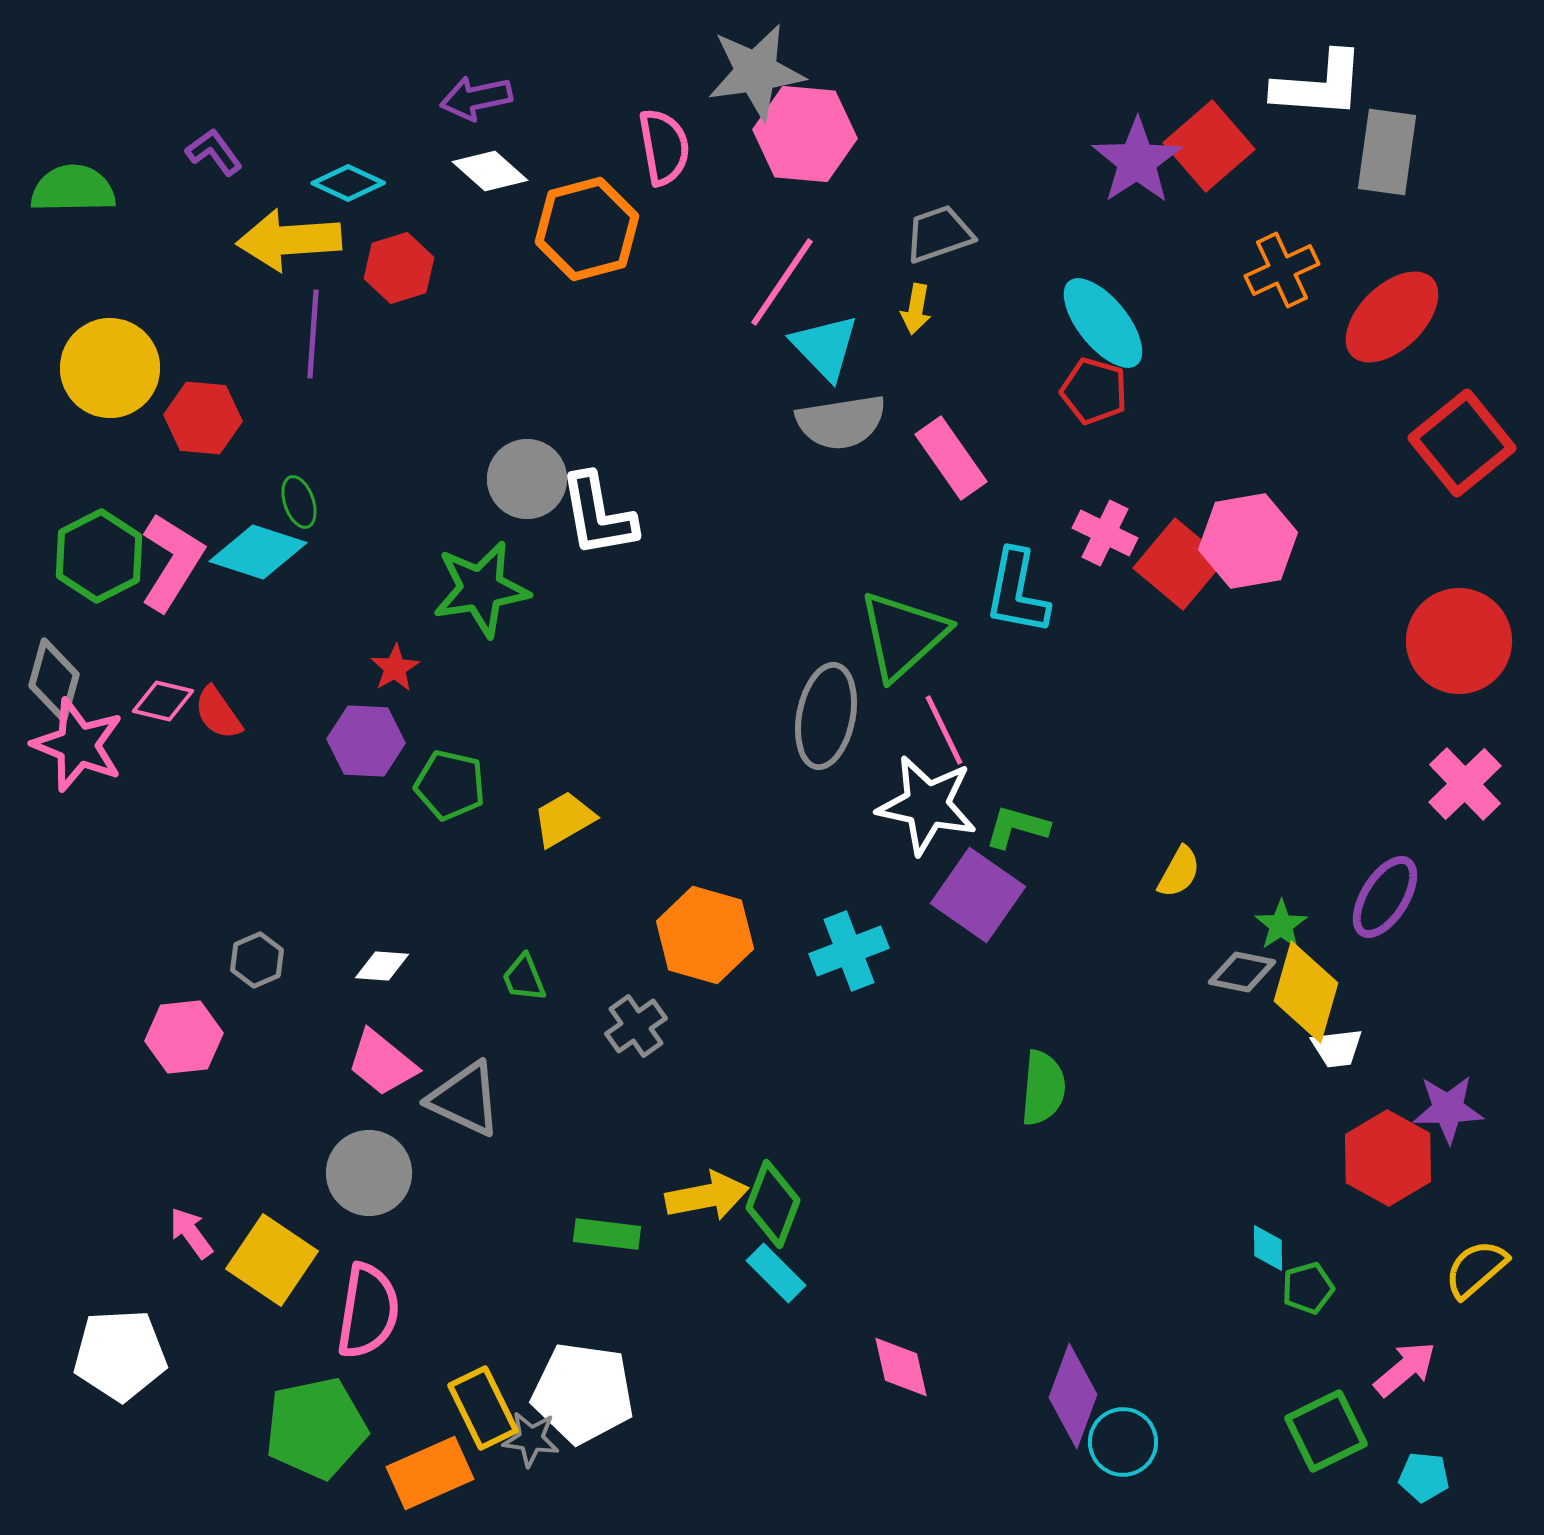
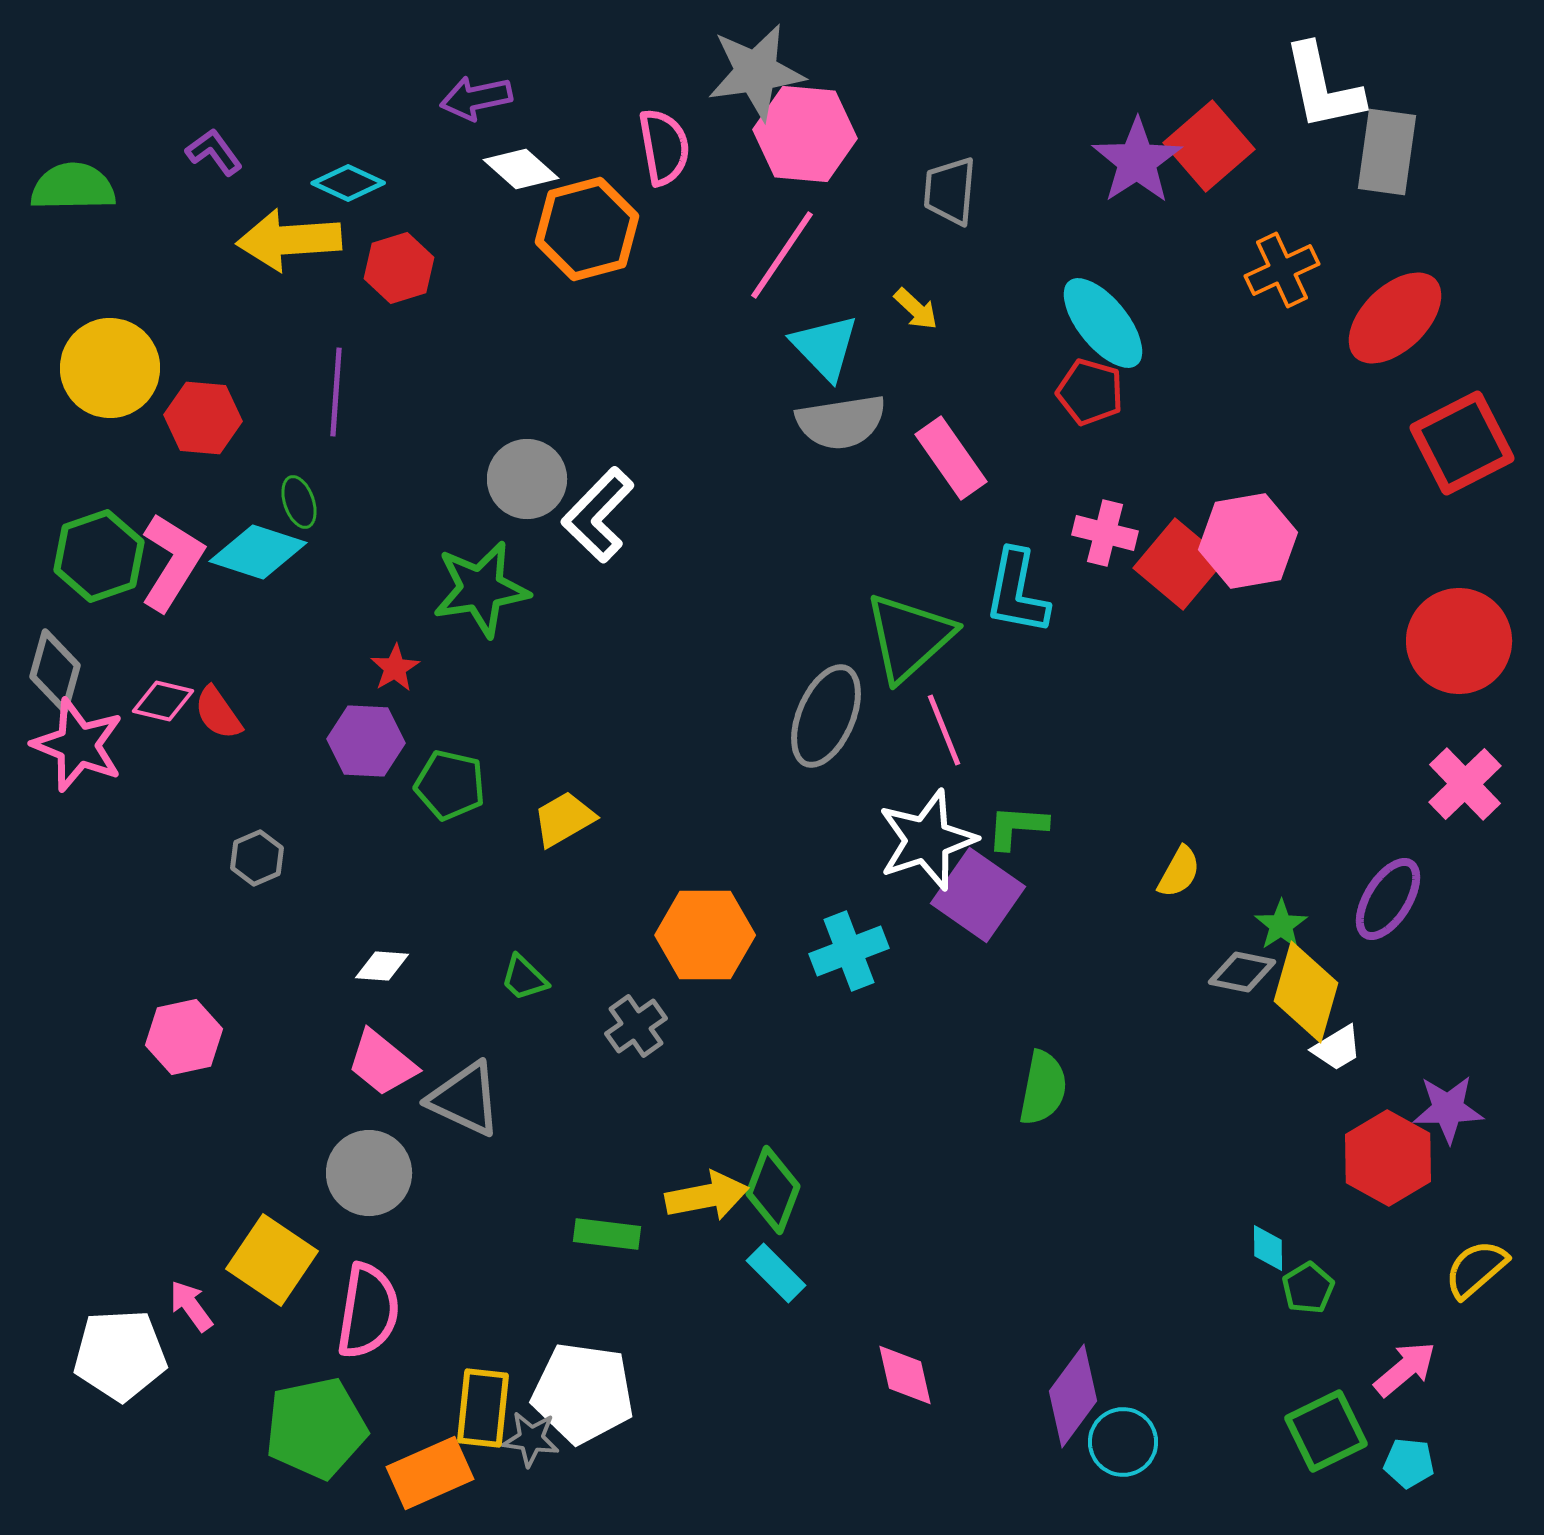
white L-shape at (1319, 85): moved 4 px right, 2 px down; rotated 74 degrees clockwise
white diamond at (490, 171): moved 31 px right, 2 px up
green semicircle at (73, 189): moved 2 px up
gray trapezoid at (939, 234): moved 11 px right, 43 px up; rotated 66 degrees counterclockwise
pink line at (782, 282): moved 27 px up
yellow arrow at (916, 309): rotated 57 degrees counterclockwise
red ellipse at (1392, 317): moved 3 px right, 1 px down
purple line at (313, 334): moved 23 px right, 58 px down
red pentagon at (1094, 391): moved 4 px left, 1 px down
red square at (1462, 443): rotated 12 degrees clockwise
white L-shape at (598, 515): rotated 54 degrees clockwise
pink cross at (1105, 533): rotated 12 degrees counterclockwise
green hexagon at (99, 556): rotated 8 degrees clockwise
green triangle at (903, 635): moved 6 px right, 2 px down
gray diamond at (54, 680): moved 1 px right, 9 px up
gray ellipse at (826, 716): rotated 12 degrees clockwise
pink line at (944, 730): rotated 4 degrees clockwise
white star at (927, 805): moved 35 px down; rotated 30 degrees counterclockwise
green L-shape at (1017, 827): rotated 12 degrees counterclockwise
purple ellipse at (1385, 897): moved 3 px right, 2 px down
orange hexagon at (705, 935): rotated 16 degrees counterclockwise
gray hexagon at (257, 960): moved 102 px up
green trapezoid at (524, 978): rotated 24 degrees counterclockwise
pink hexagon at (184, 1037): rotated 6 degrees counterclockwise
white trapezoid at (1337, 1048): rotated 24 degrees counterclockwise
green semicircle at (1043, 1088): rotated 6 degrees clockwise
green diamond at (773, 1204): moved 14 px up
pink arrow at (191, 1233): moved 73 px down
green pentagon at (1308, 1288): rotated 15 degrees counterclockwise
pink diamond at (901, 1367): moved 4 px right, 8 px down
purple diamond at (1073, 1396): rotated 16 degrees clockwise
yellow rectangle at (483, 1408): rotated 32 degrees clockwise
cyan pentagon at (1424, 1477): moved 15 px left, 14 px up
